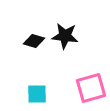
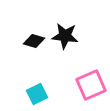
pink square: moved 3 px up; rotated 8 degrees counterclockwise
cyan square: rotated 25 degrees counterclockwise
